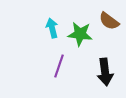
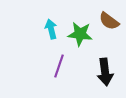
cyan arrow: moved 1 px left, 1 px down
